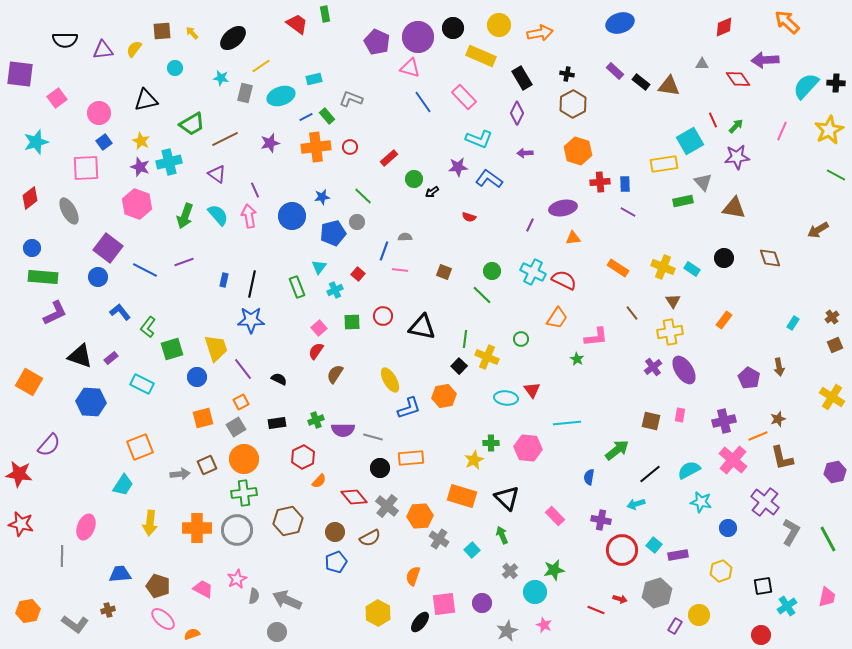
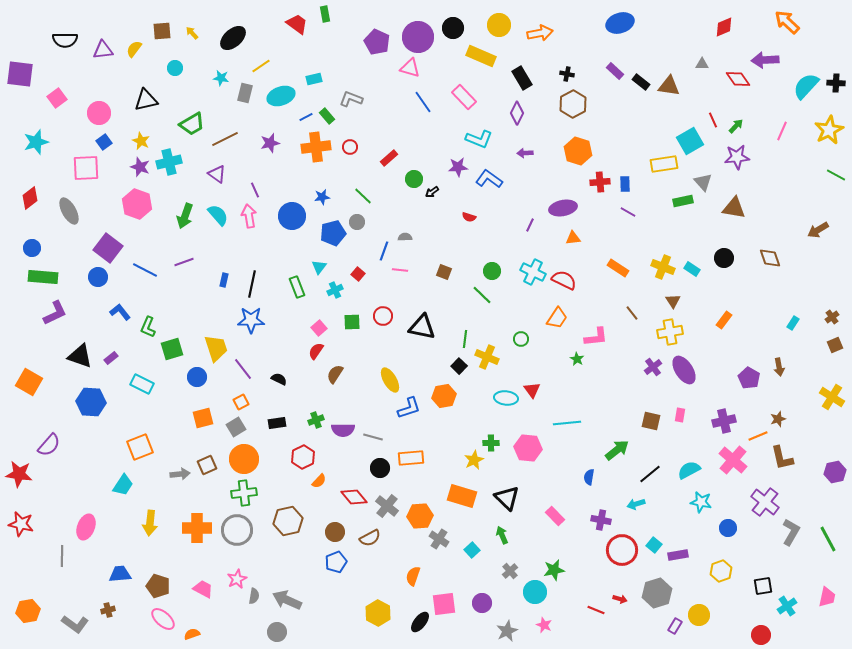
green L-shape at (148, 327): rotated 15 degrees counterclockwise
